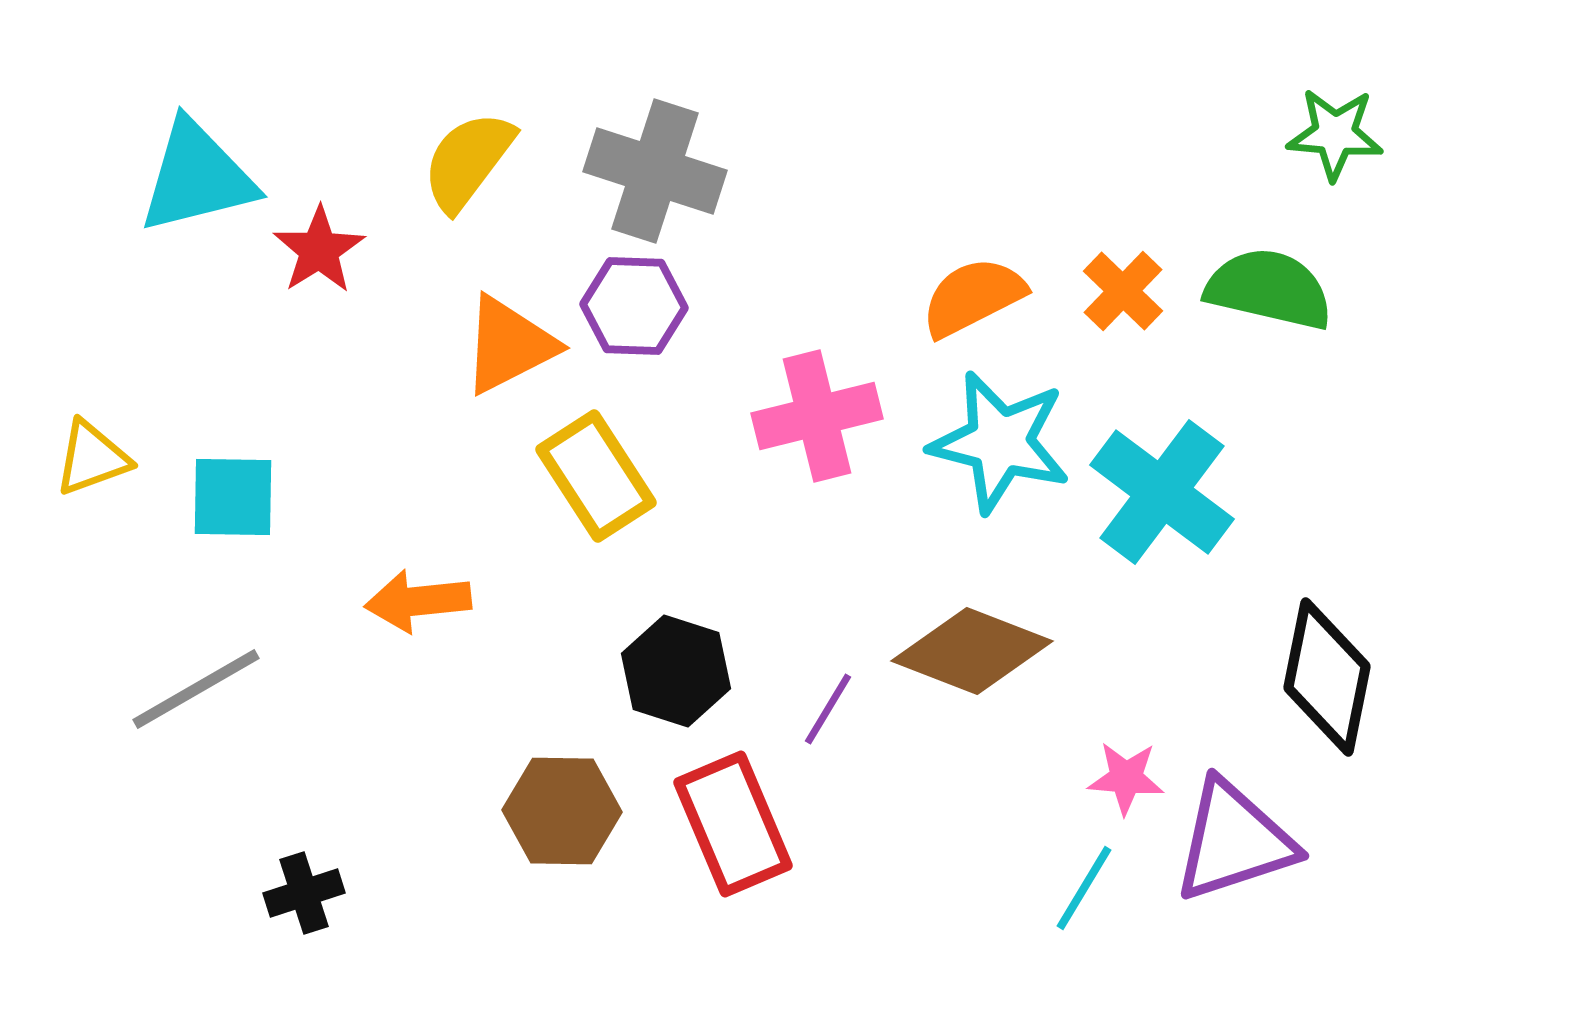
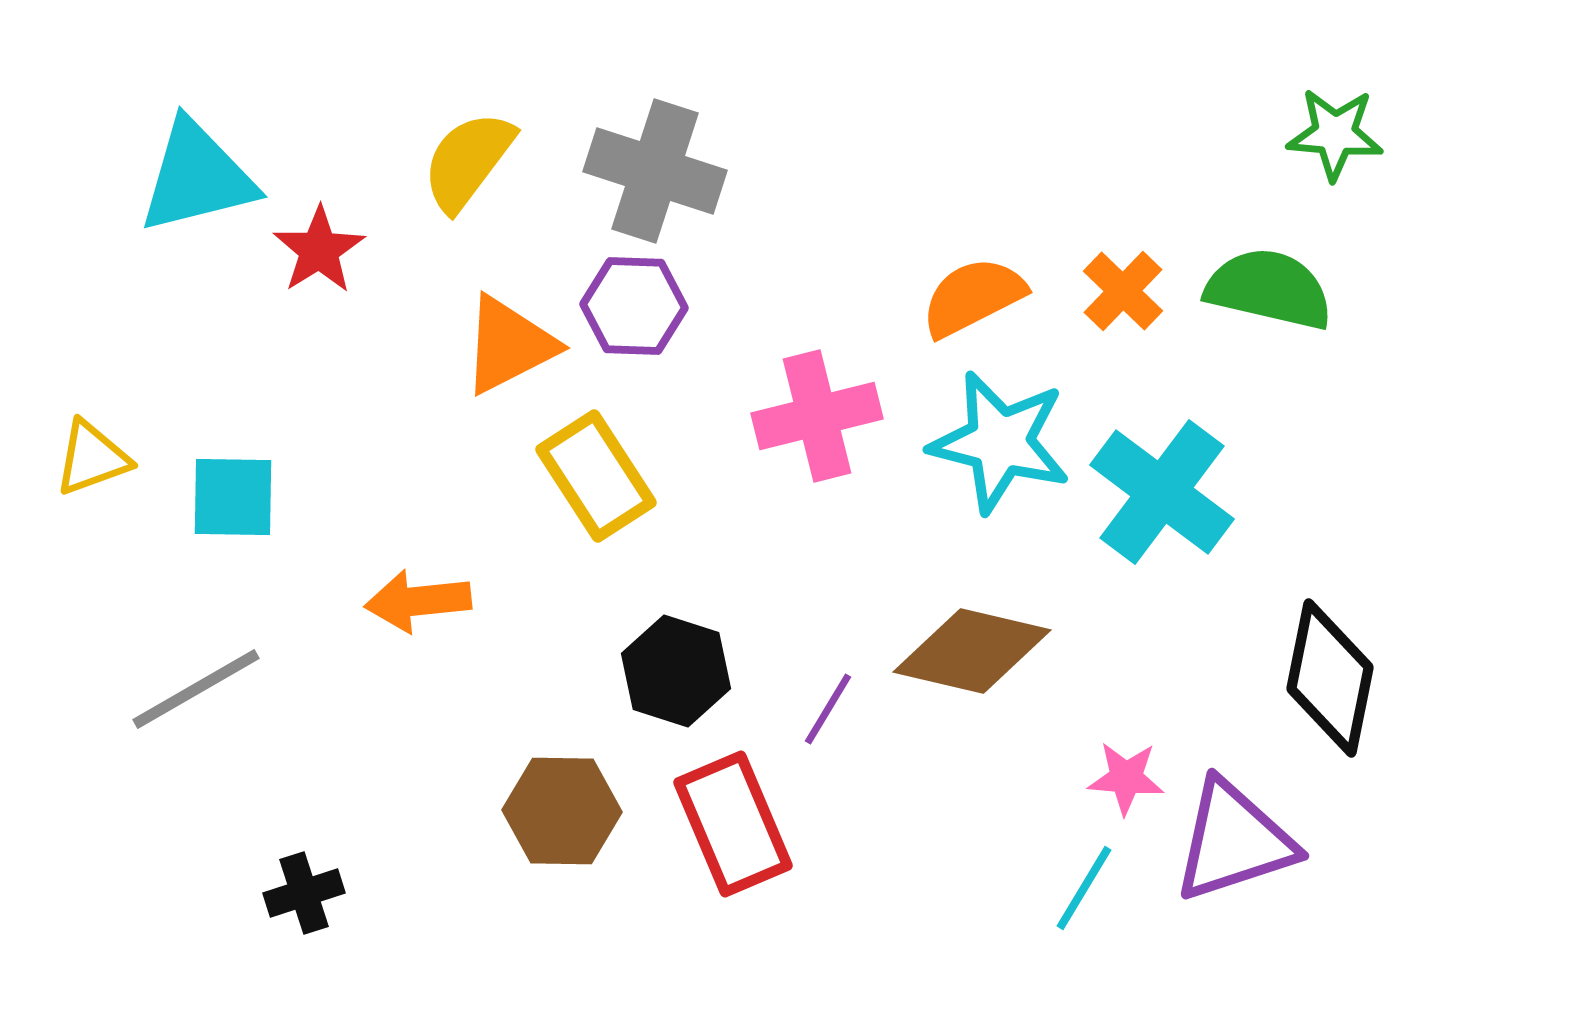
brown diamond: rotated 8 degrees counterclockwise
black diamond: moved 3 px right, 1 px down
